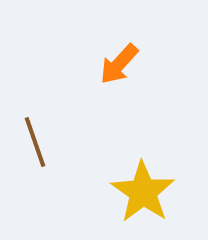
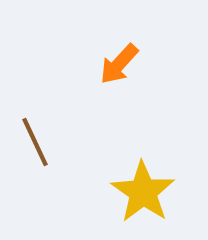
brown line: rotated 6 degrees counterclockwise
